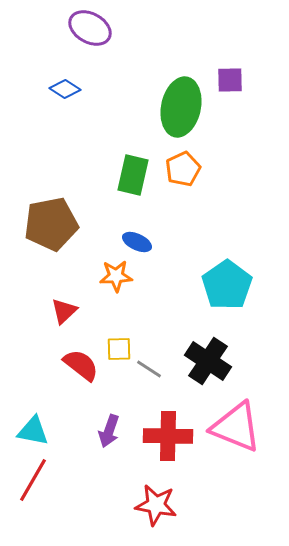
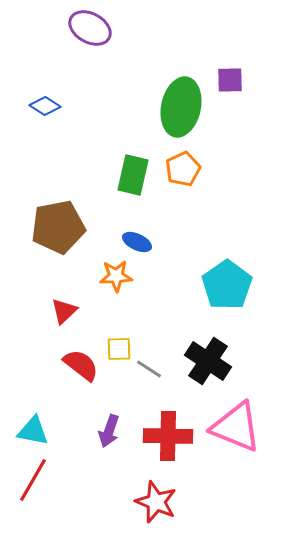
blue diamond: moved 20 px left, 17 px down
brown pentagon: moved 7 px right, 3 px down
red star: moved 3 px up; rotated 12 degrees clockwise
